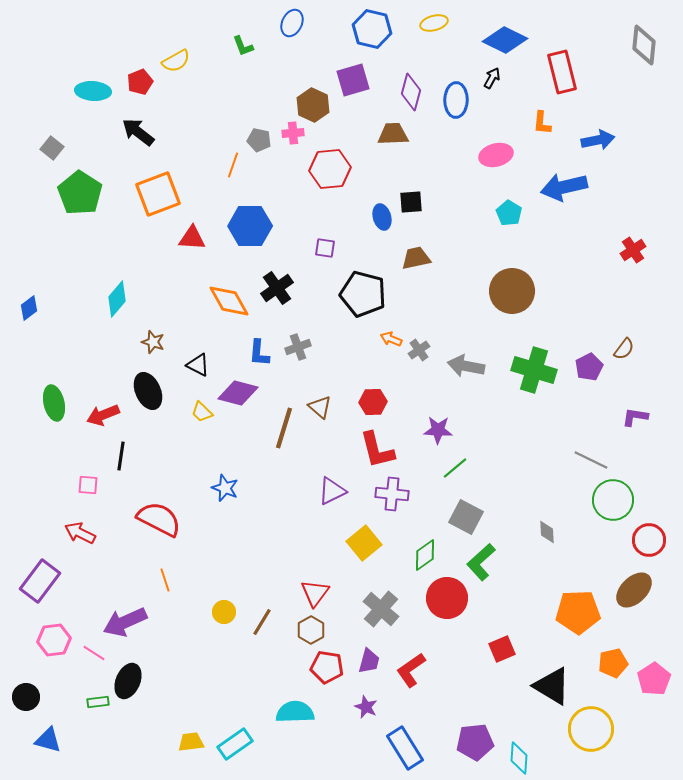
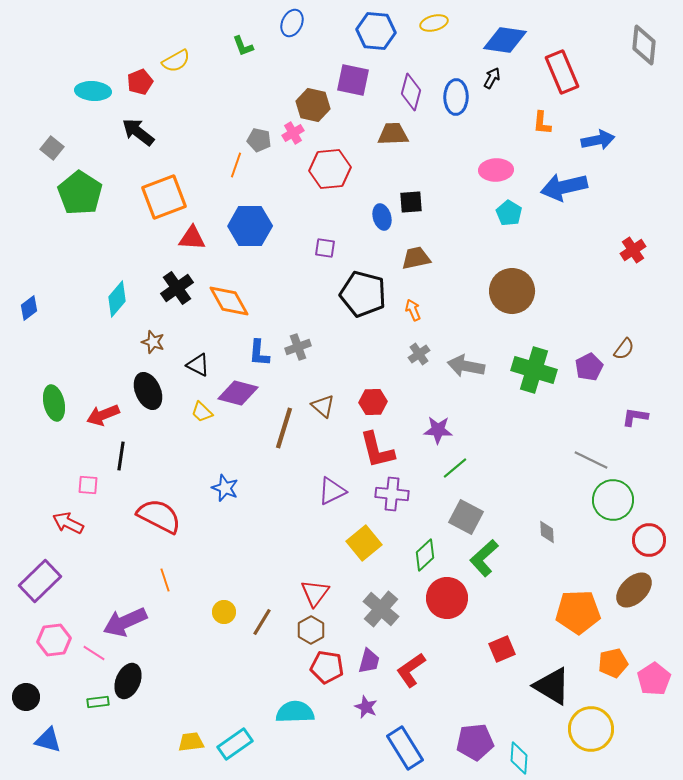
blue hexagon at (372, 29): moved 4 px right, 2 px down; rotated 9 degrees counterclockwise
blue diamond at (505, 40): rotated 18 degrees counterclockwise
red rectangle at (562, 72): rotated 9 degrees counterclockwise
purple square at (353, 80): rotated 28 degrees clockwise
blue ellipse at (456, 100): moved 3 px up
brown hexagon at (313, 105): rotated 12 degrees counterclockwise
pink cross at (293, 133): rotated 25 degrees counterclockwise
pink ellipse at (496, 155): moved 15 px down; rotated 12 degrees clockwise
orange line at (233, 165): moved 3 px right
orange square at (158, 194): moved 6 px right, 3 px down
black cross at (277, 288): moved 100 px left
orange arrow at (391, 339): moved 22 px right, 29 px up; rotated 45 degrees clockwise
gray cross at (419, 350): moved 4 px down
brown triangle at (320, 407): moved 3 px right, 1 px up
red semicircle at (159, 519): moved 3 px up
red arrow at (80, 533): moved 12 px left, 10 px up
green diamond at (425, 555): rotated 8 degrees counterclockwise
green L-shape at (481, 562): moved 3 px right, 4 px up
purple rectangle at (40, 581): rotated 9 degrees clockwise
